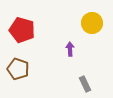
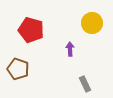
red pentagon: moved 9 px right
